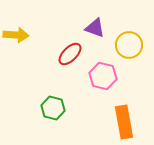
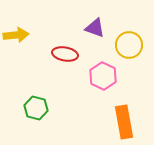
yellow arrow: rotated 10 degrees counterclockwise
red ellipse: moved 5 px left; rotated 55 degrees clockwise
pink hexagon: rotated 12 degrees clockwise
green hexagon: moved 17 px left
